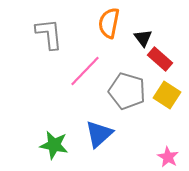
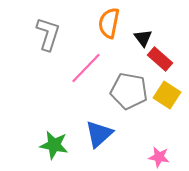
gray L-shape: moved 1 px left; rotated 24 degrees clockwise
pink line: moved 1 px right, 3 px up
gray pentagon: moved 2 px right; rotated 6 degrees counterclockwise
pink star: moved 9 px left; rotated 20 degrees counterclockwise
